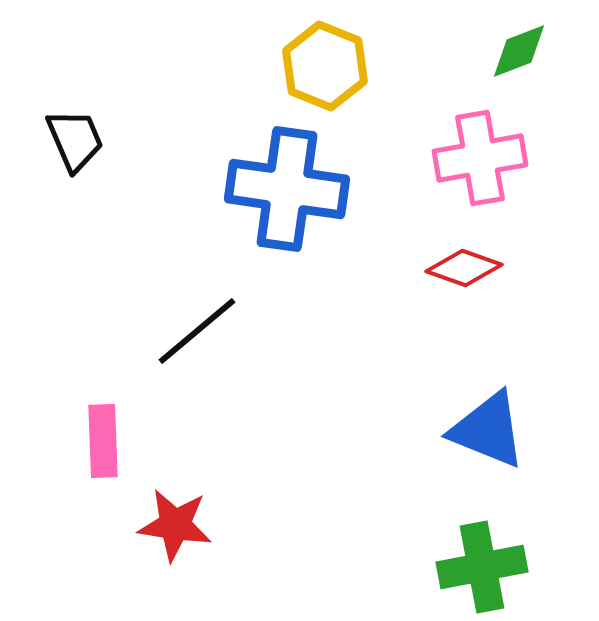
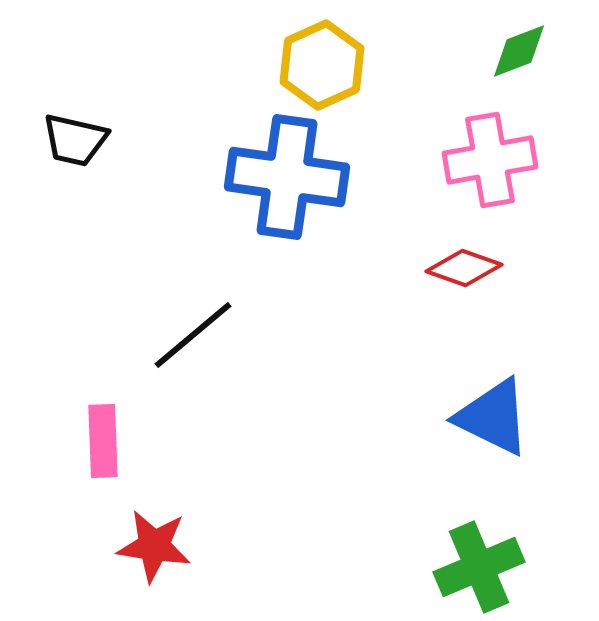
yellow hexagon: moved 3 px left, 1 px up; rotated 14 degrees clockwise
black trapezoid: rotated 126 degrees clockwise
pink cross: moved 10 px right, 2 px down
blue cross: moved 12 px up
black line: moved 4 px left, 4 px down
blue triangle: moved 5 px right, 13 px up; rotated 4 degrees clockwise
red star: moved 21 px left, 21 px down
green cross: moved 3 px left; rotated 12 degrees counterclockwise
